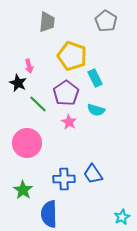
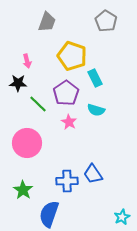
gray trapezoid: rotated 15 degrees clockwise
pink arrow: moved 2 px left, 5 px up
black star: rotated 24 degrees counterclockwise
blue cross: moved 3 px right, 2 px down
blue semicircle: rotated 20 degrees clockwise
